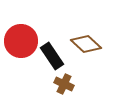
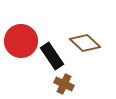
brown diamond: moved 1 px left, 1 px up
